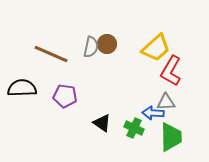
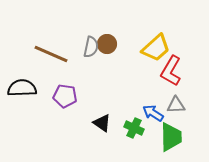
gray triangle: moved 10 px right, 3 px down
blue arrow: rotated 30 degrees clockwise
